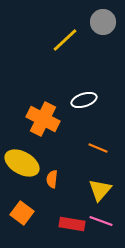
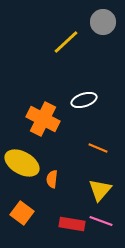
yellow line: moved 1 px right, 2 px down
